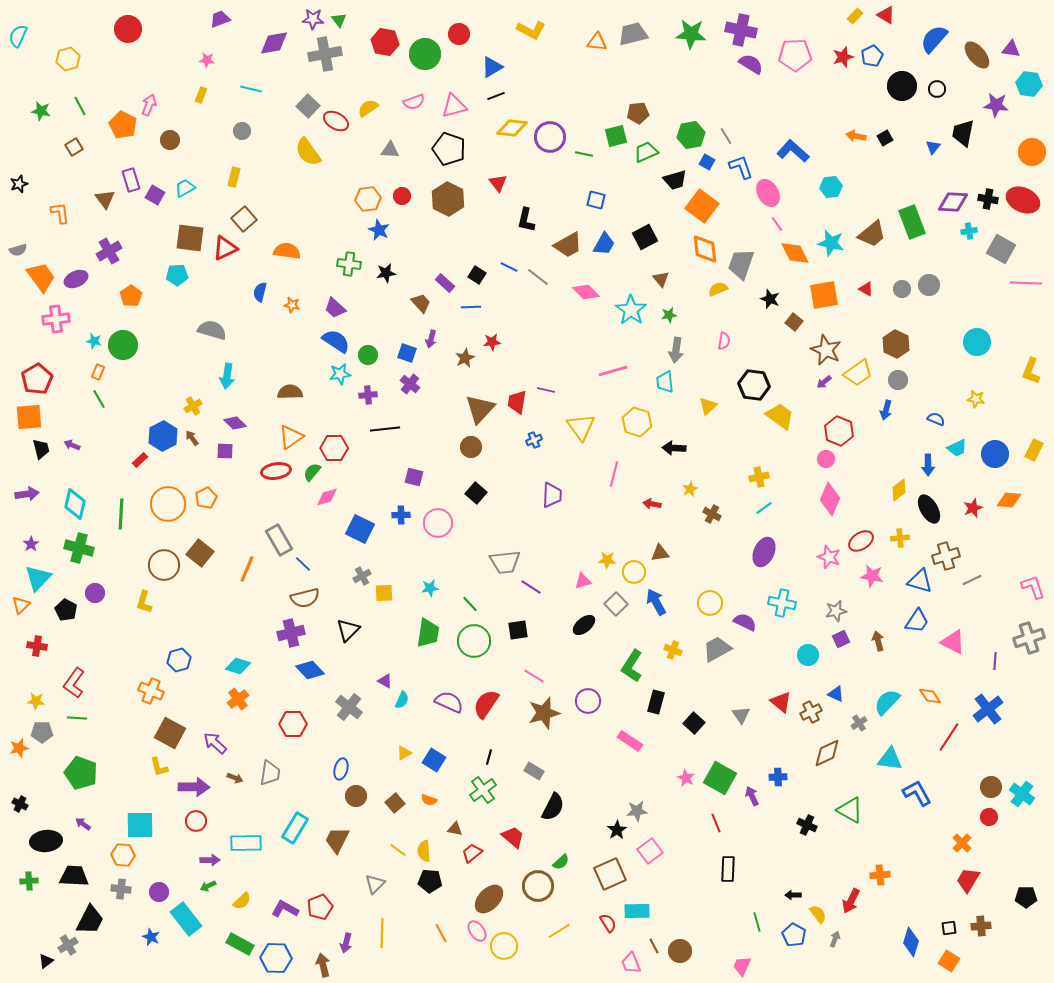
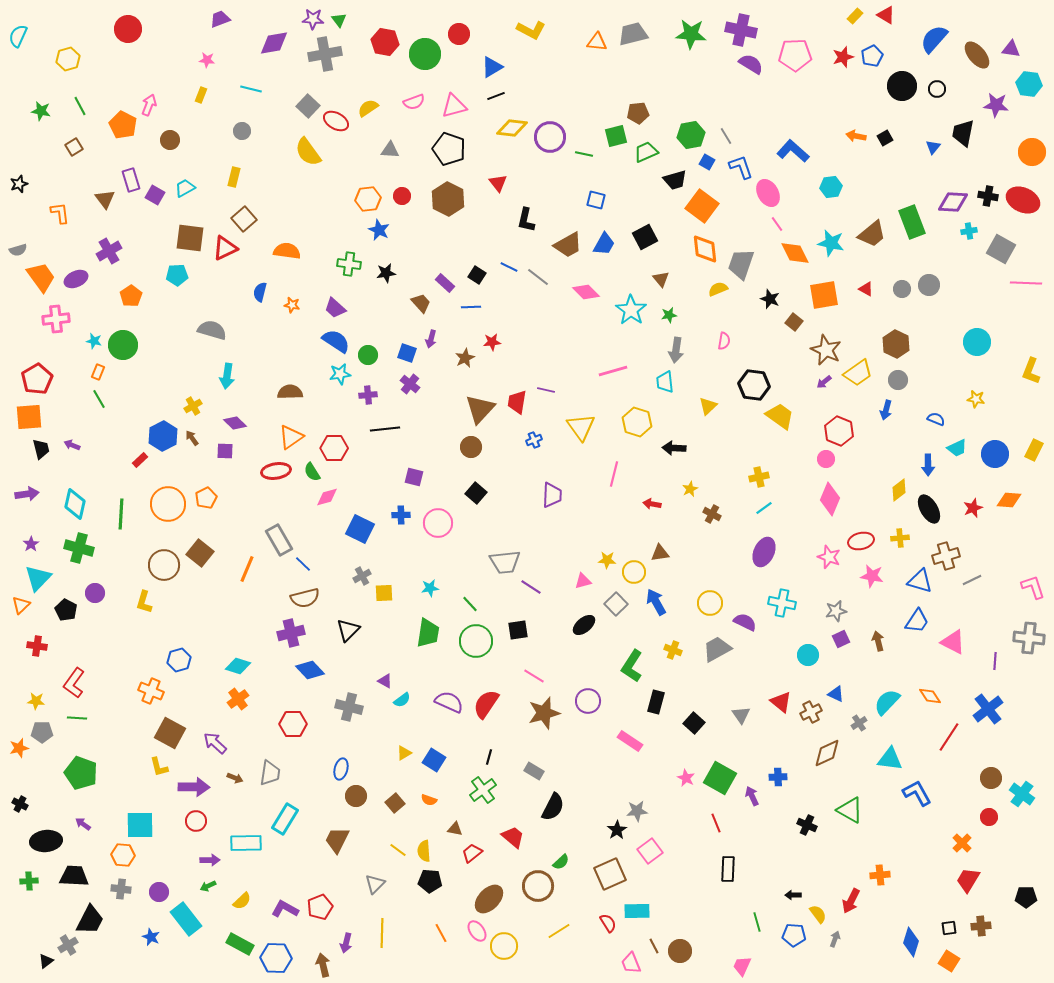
black cross at (988, 199): moved 3 px up
green semicircle at (312, 472): rotated 72 degrees counterclockwise
red ellipse at (861, 541): rotated 20 degrees clockwise
gray cross at (1029, 638): rotated 24 degrees clockwise
green circle at (474, 641): moved 2 px right
cyan semicircle at (402, 700): rotated 30 degrees clockwise
gray cross at (349, 707): rotated 24 degrees counterclockwise
brown circle at (991, 787): moved 9 px up
cyan rectangle at (295, 828): moved 10 px left, 9 px up
blue pentagon at (794, 935): rotated 25 degrees counterclockwise
